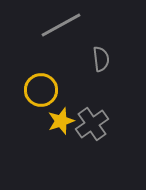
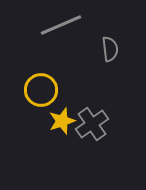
gray line: rotated 6 degrees clockwise
gray semicircle: moved 9 px right, 10 px up
yellow star: moved 1 px right
